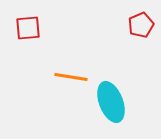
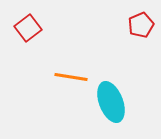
red square: rotated 32 degrees counterclockwise
